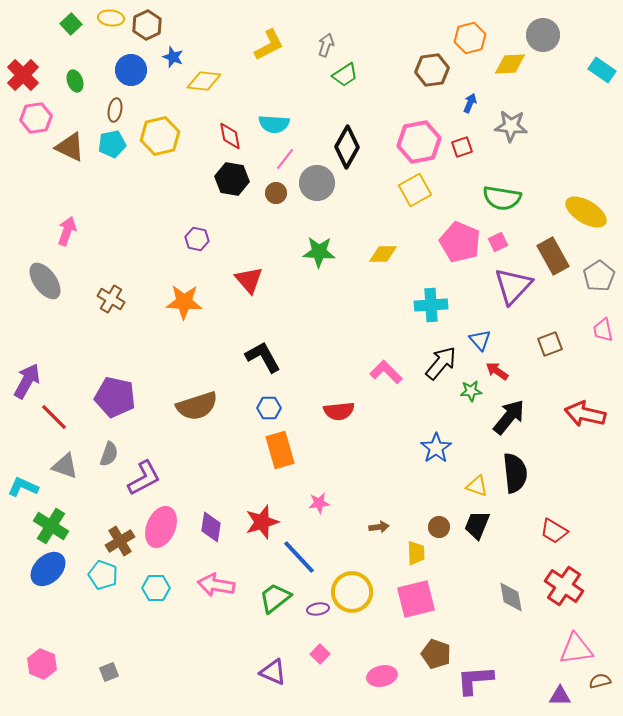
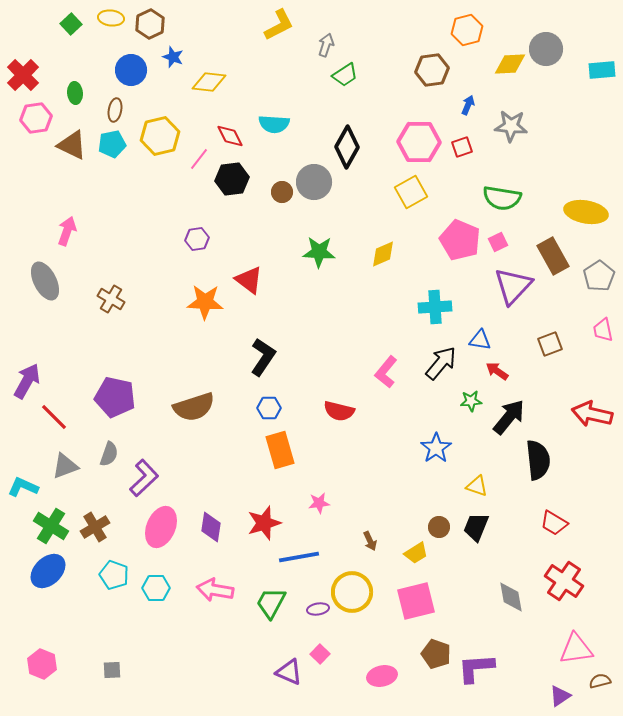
brown hexagon at (147, 25): moved 3 px right, 1 px up
gray circle at (543, 35): moved 3 px right, 14 px down
orange hexagon at (470, 38): moved 3 px left, 8 px up
yellow L-shape at (269, 45): moved 10 px right, 20 px up
cyan rectangle at (602, 70): rotated 40 degrees counterclockwise
green ellipse at (75, 81): moved 12 px down; rotated 15 degrees clockwise
yellow diamond at (204, 81): moved 5 px right, 1 px down
blue arrow at (470, 103): moved 2 px left, 2 px down
red diamond at (230, 136): rotated 16 degrees counterclockwise
pink hexagon at (419, 142): rotated 12 degrees clockwise
brown triangle at (70, 147): moved 2 px right, 2 px up
pink line at (285, 159): moved 86 px left
black hexagon at (232, 179): rotated 16 degrees counterclockwise
gray circle at (317, 183): moved 3 px left, 1 px up
yellow square at (415, 190): moved 4 px left, 2 px down
brown circle at (276, 193): moved 6 px right, 1 px up
yellow ellipse at (586, 212): rotated 21 degrees counterclockwise
purple hexagon at (197, 239): rotated 20 degrees counterclockwise
pink pentagon at (460, 242): moved 2 px up
yellow diamond at (383, 254): rotated 24 degrees counterclockwise
red triangle at (249, 280): rotated 12 degrees counterclockwise
gray ellipse at (45, 281): rotated 9 degrees clockwise
orange star at (184, 302): moved 21 px right
cyan cross at (431, 305): moved 4 px right, 2 px down
blue triangle at (480, 340): rotated 40 degrees counterclockwise
black L-shape at (263, 357): rotated 63 degrees clockwise
pink L-shape at (386, 372): rotated 96 degrees counterclockwise
green star at (471, 391): moved 10 px down
brown semicircle at (197, 406): moved 3 px left, 1 px down
red semicircle at (339, 411): rotated 20 degrees clockwise
red arrow at (585, 414): moved 7 px right
gray triangle at (65, 466): rotated 40 degrees counterclockwise
black semicircle at (515, 473): moved 23 px right, 13 px up
purple L-shape at (144, 478): rotated 15 degrees counterclockwise
red star at (262, 522): moved 2 px right, 1 px down
black trapezoid at (477, 525): moved 1 px left, 2 px down
brown arrow at (379, 527): moved 9 px left, 14 px down; rotated 72 degrees clockwise
red trapezoid at (554, 531): moved 8 px up
brown cross at (120, 541): moved 25 px left, 14 px up
yellow trapezoid at (416, 553): rotated 60 degrees clockwise
blue line at (299, 557): rotated 57 degrees counterclockwise
blue ellipse at (48, 569): moved 2 px down
cyan pentagon at (103, 575): moved 11 px right
pink arrow at (216, 585): moved 1 px left, 5 px down
red cross at (564, 586): moved 5 px up
green trapezoid at (275, 598): moved 4 px left, 5 px down; rotated 24 degrees counterclockwise
pink square at (416, 599): moved 2 px down
gray square at (109, 672): moved 3 px right, 2 px up; rotated 18 degrees clockwise
purple triangle at (273, 672): moved 16 px right
purple L-shape at (475, 680): moved 1 px right, 12 px up
purple triangle at (560, 696): rotated 35 degrees counterclockwise
